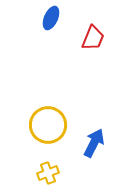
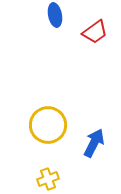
blue ellipse: moved 4 px right, 3 px up; rotated 35 degrees counterclockwise
red trapezoid: moved 2 px right, 6 px up; rotated 32 degrees clockwise
yellow cross: moved 6 px down
